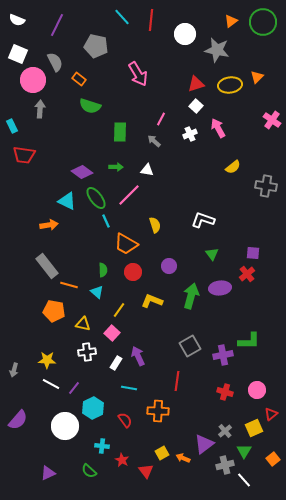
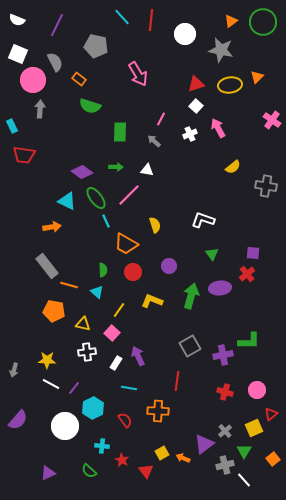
gray star at (217, 50): moved 4 px right
orange arrow at (49, 225): moved 3 px right, 2 px down
